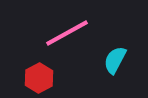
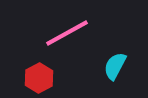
cyan semicircle: moved 6 px down
